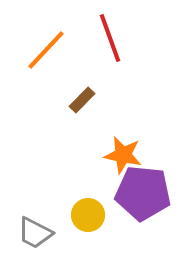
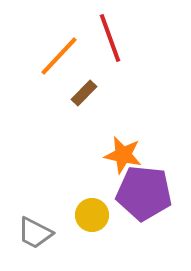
orange line: moved 13 px right, 6 px down
brown rectangle: moved 2 px right, 7 px up
purple pentagon: moved 1 px right
yellow circle: moved 4 px right
